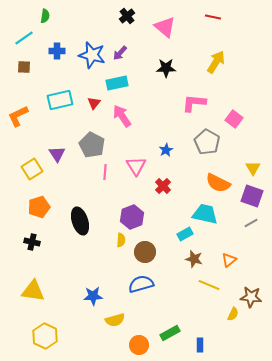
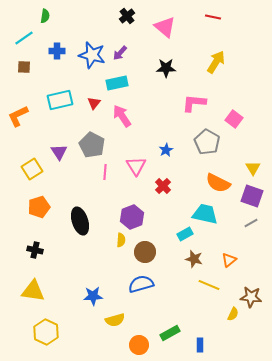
purple triangle at (57, 154): moved 2 px right, 2 px up
black cross at (32, 242): moved 3 px right, 8 px down
yellow hexagon at (45, 336): moved 1 px right, 4 px up
